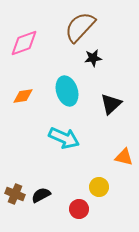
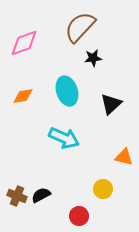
yellow circle: moved 4 px right, 2 px down
brown cross: moved 2 px right, 2 px down
red circle: moved 7 px down
